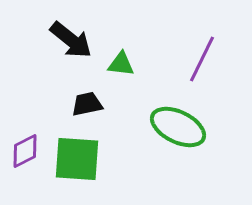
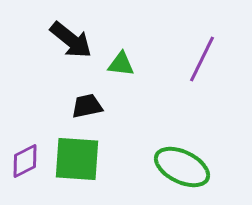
black trapezoid: moved 2 px down
green ellipse: moved 4 px right, 40 px down
purple diamond: moved 10 px down
